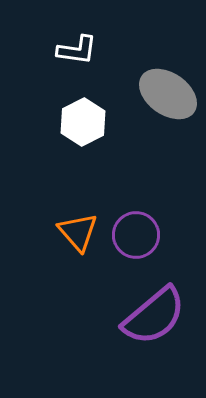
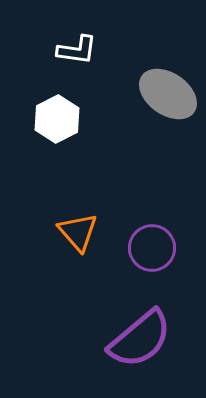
white hexagon: moved 26 px left, 3 px up
purple circle: moved 16 px right, 13 px down
purple semicircle: moved 14 px left, 23 px down
